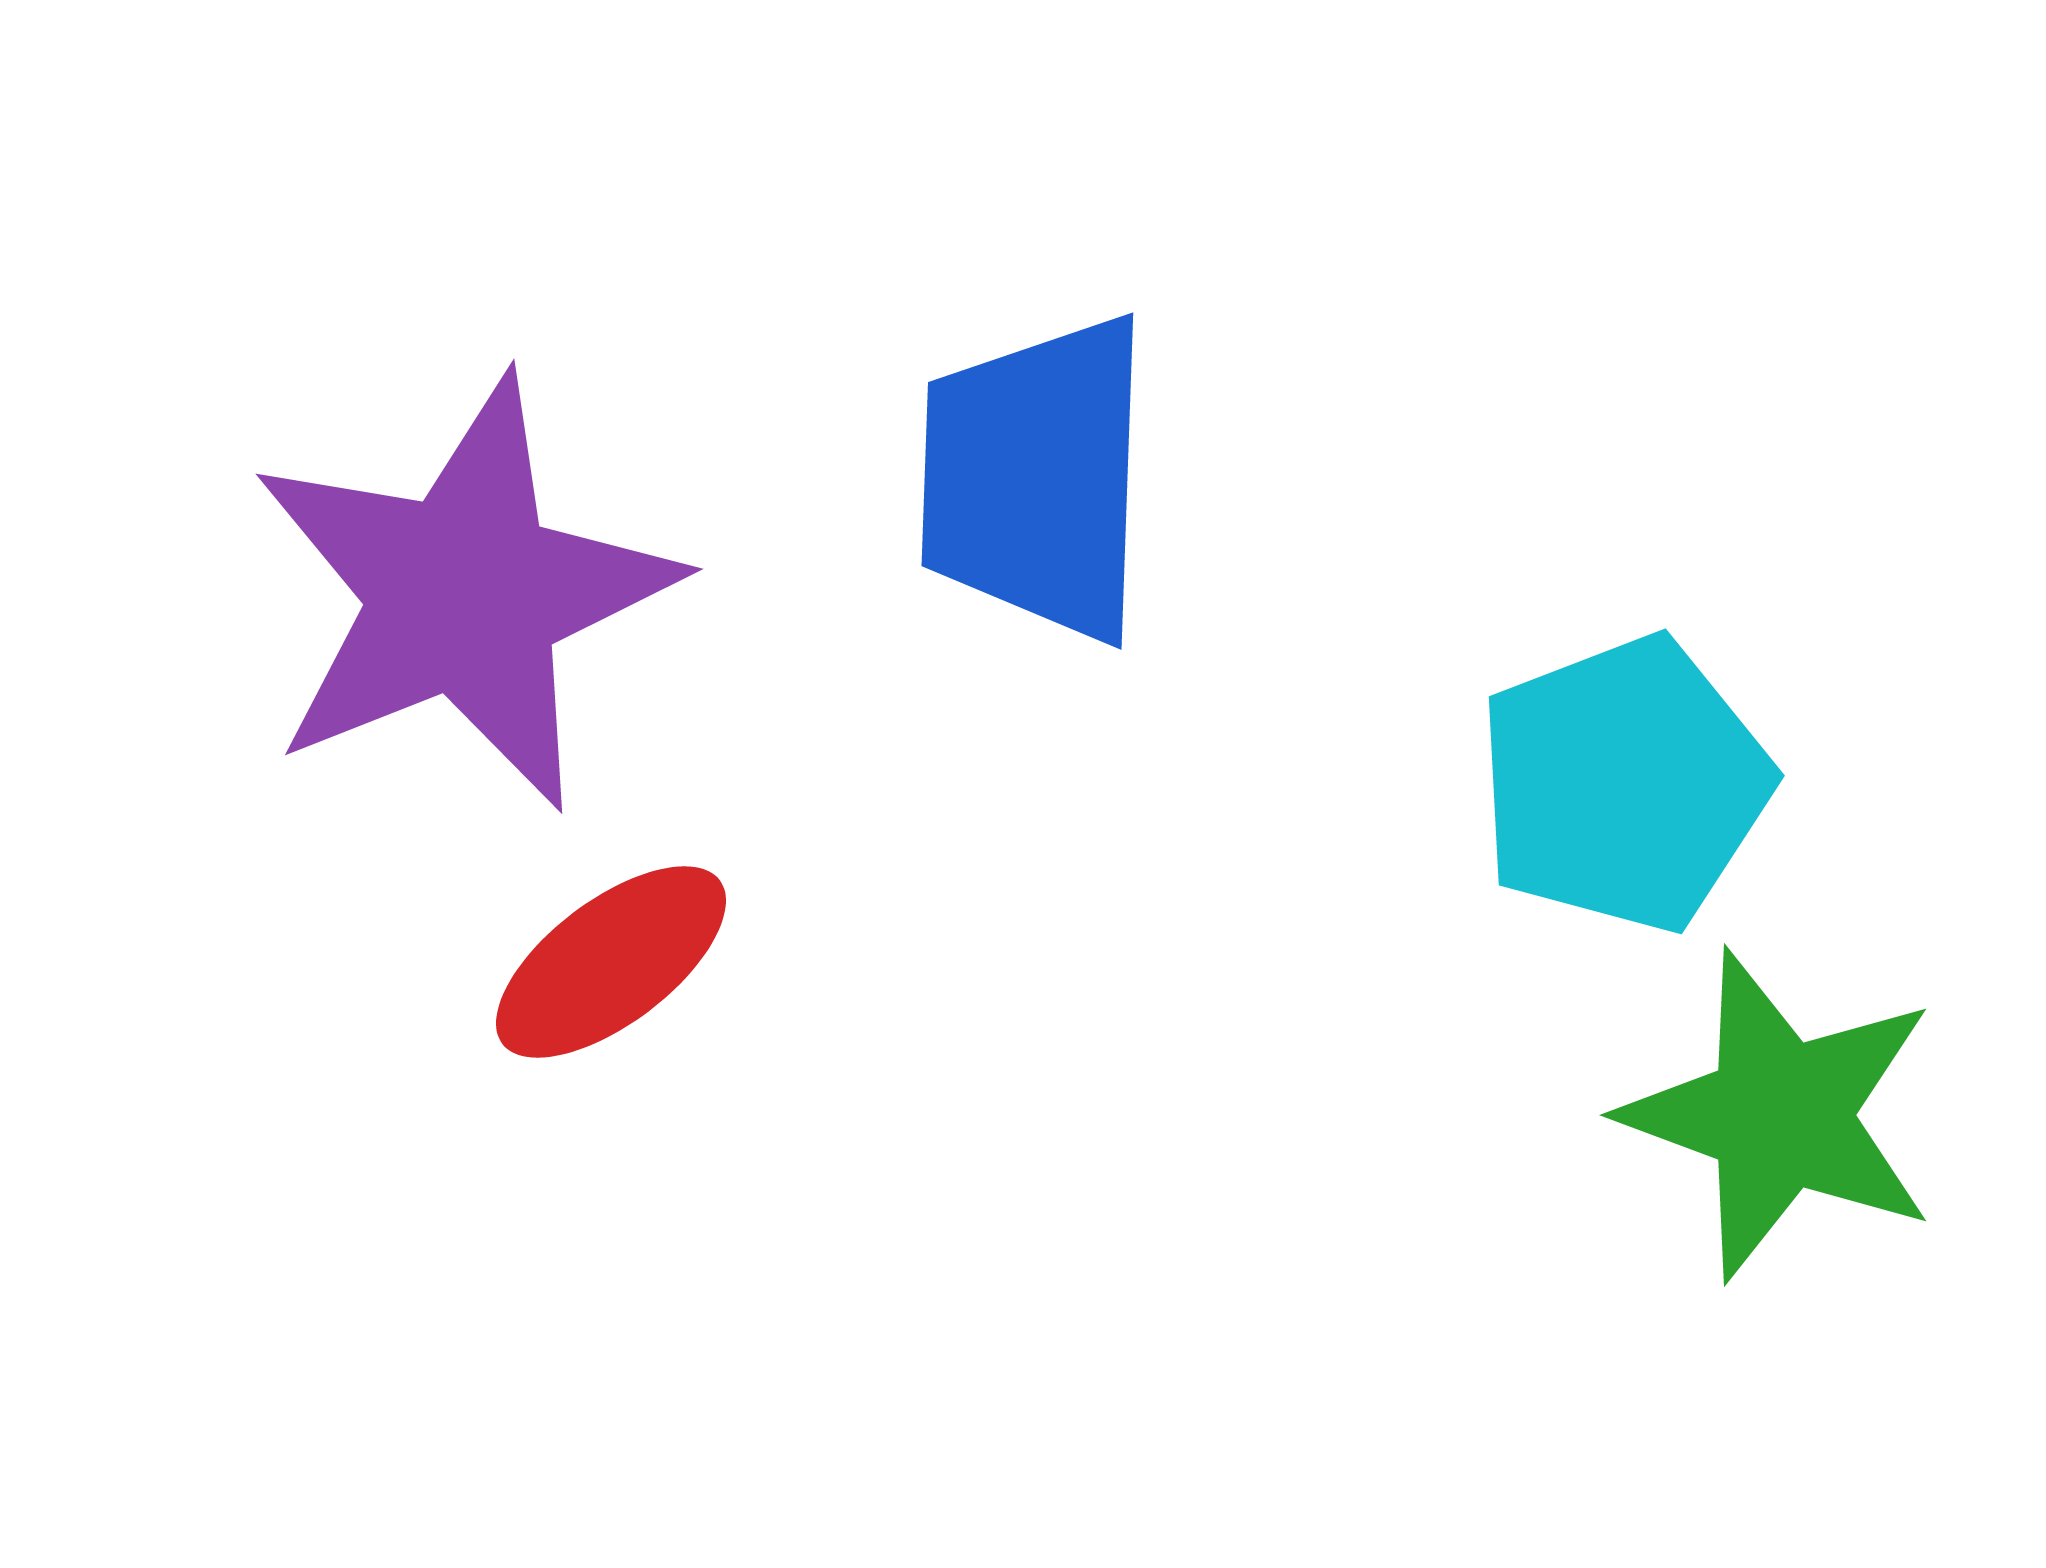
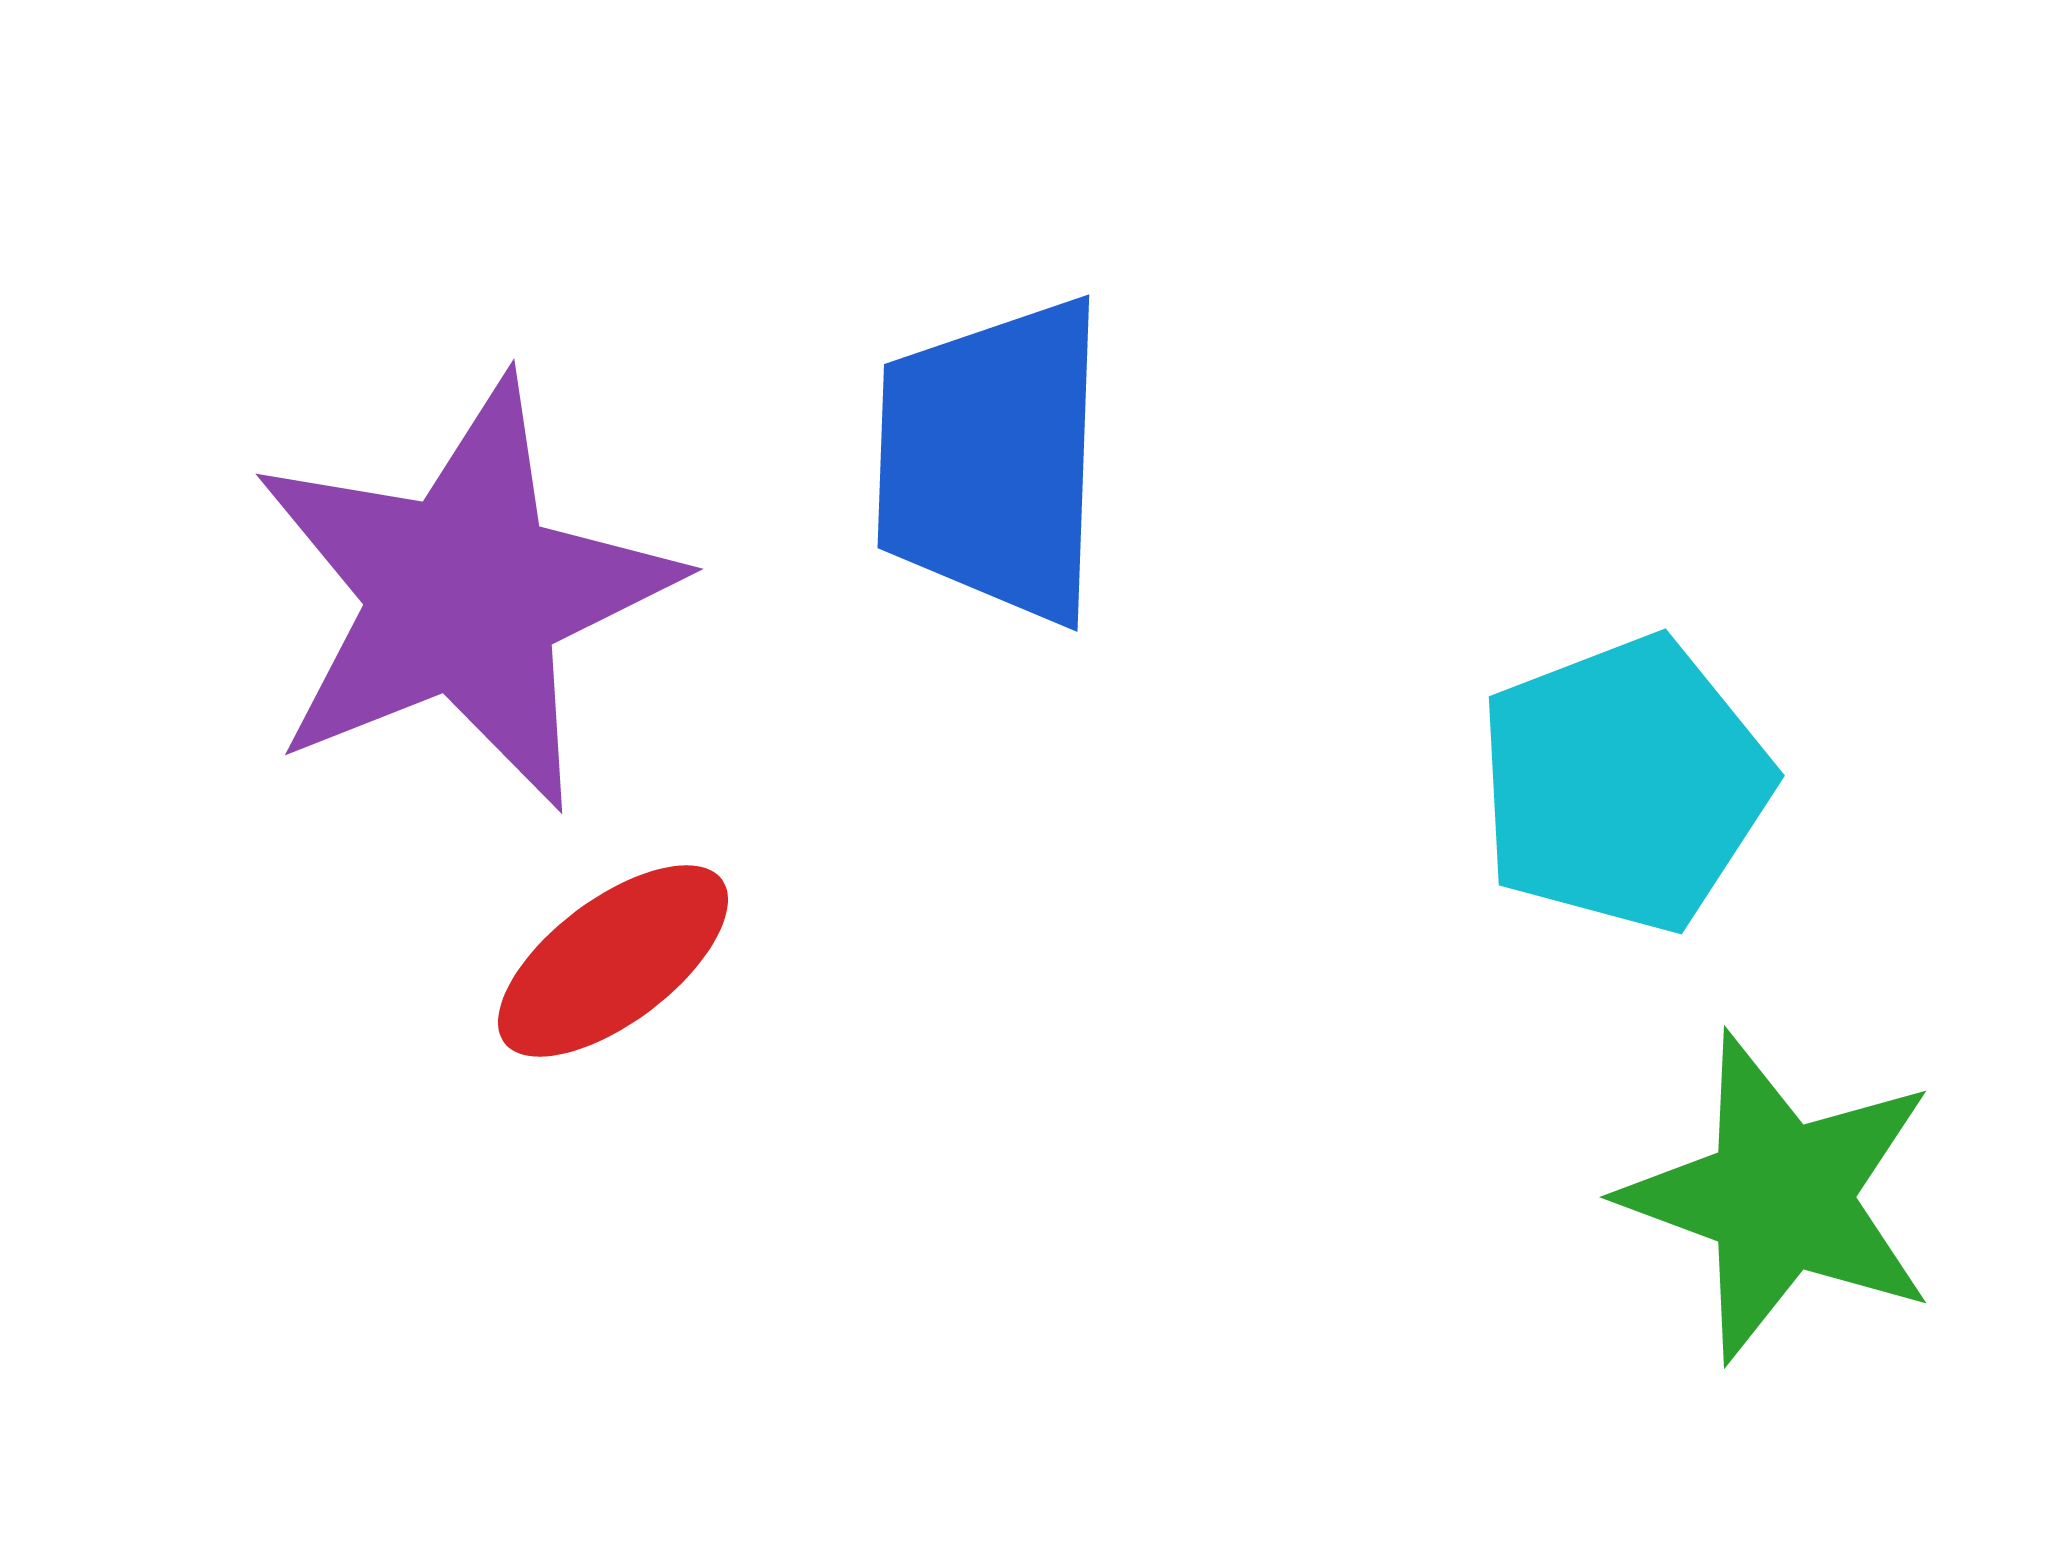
blue trapezoid: moved 44 px left, 18 px up
red ellipse: moved 2 px right, 1 px up
green star: moved 82 px down
